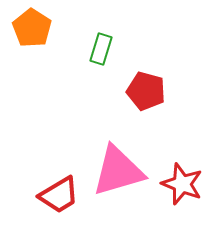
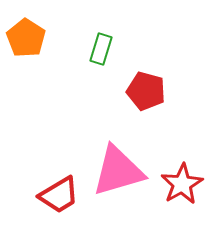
orange pentagon: moved 6 px left, 10 px down
red star: rotated 21 degrees clockwise
